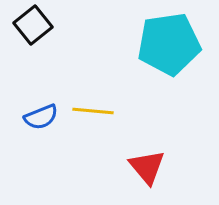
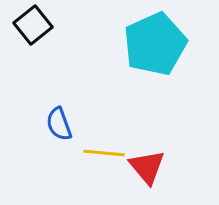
cyan pentagon: moved 14 px left; rotated 16 degrees counterclockwise
yellow line: moved 11 px right, 42 px down
blue semicircle: moved 18 px right, 7 px down; rotated 92 degrees clockwise
